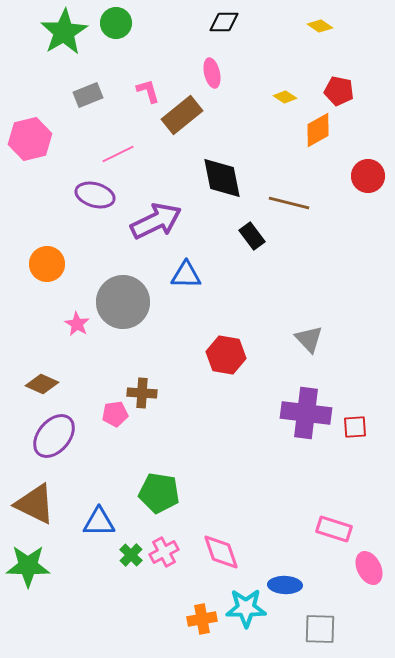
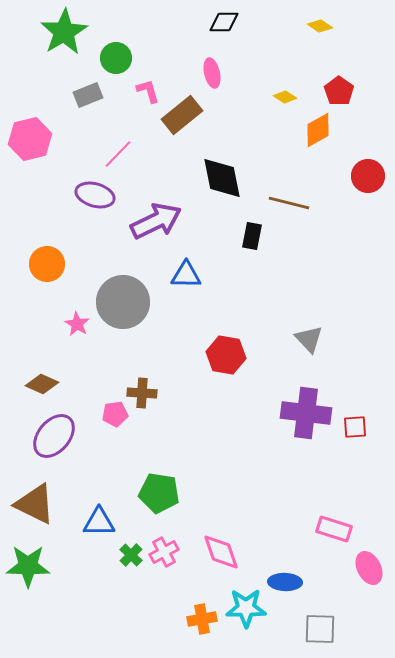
green circle at (116, 23): moved 35 px down
red pentagon at (339, 91): rotated 24 degrees clockwise
pink line at (118, 154): rotated 20 degrees counterclockwise
black rectangle at (252, 236): rotated 48 degrees clockwise
blue ellipse at (285, 585): moved 3 px up
